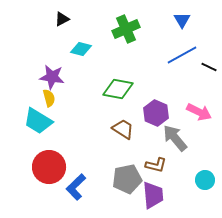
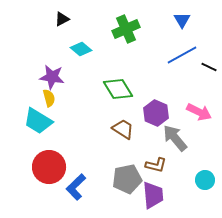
cyan diamond: rotated 25 degrees clockwise
green diamond: rotated 48 degrees clockwise
